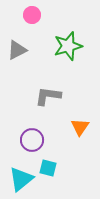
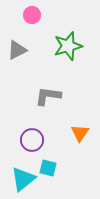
orange triangle: moved 6 px down
cyan triangle: moved 2 px right
